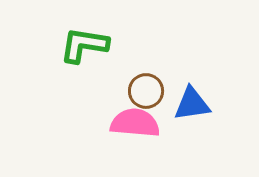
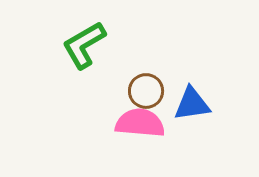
green L-shape: rotated 39 degrees counterclockwise
pink semicircle: moved 5 px right
